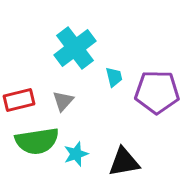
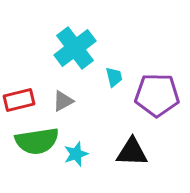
purple pentagon: moved 3 px down
gray triangle: rotated 20 degrees clockwise
black triangle: moved 8 px right, 10 px up; rotated 12 degrees clockwise
